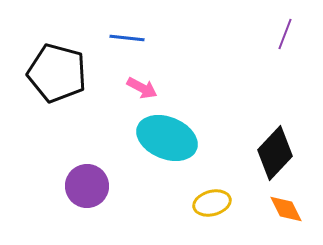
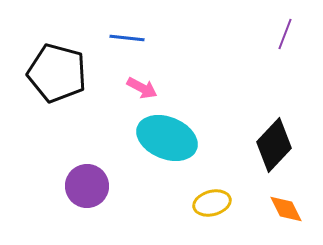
black diamond: moved 1 px left, 8 px up
